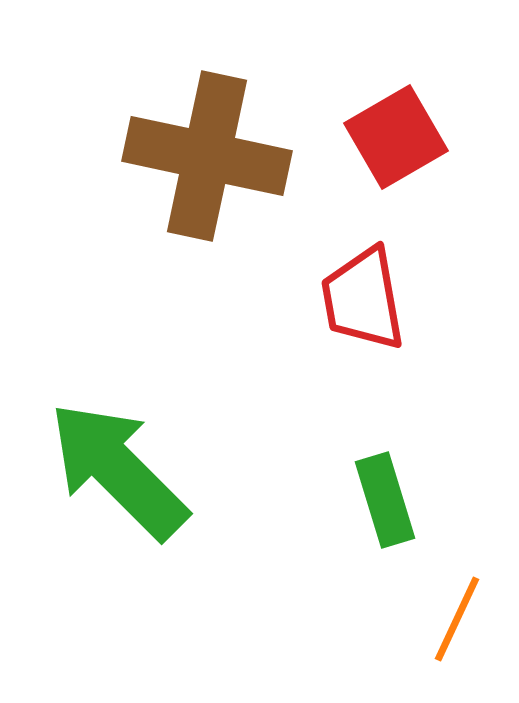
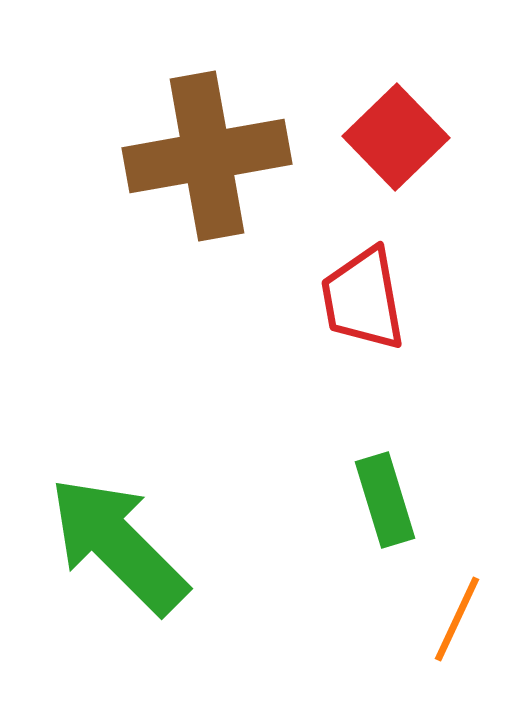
red square: rotated 14 degrees counterclockwise
brown cross: rotated 22 degrees counterclockwise
green arrow: moved 75 px down
